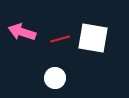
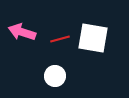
white circle: moved 2 px up
